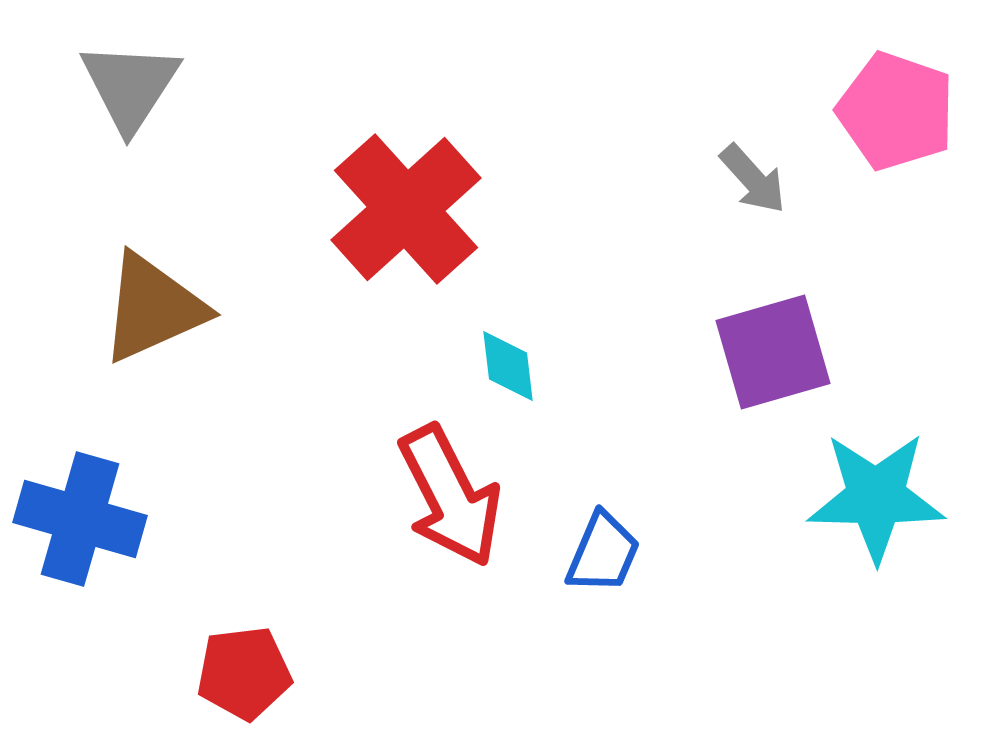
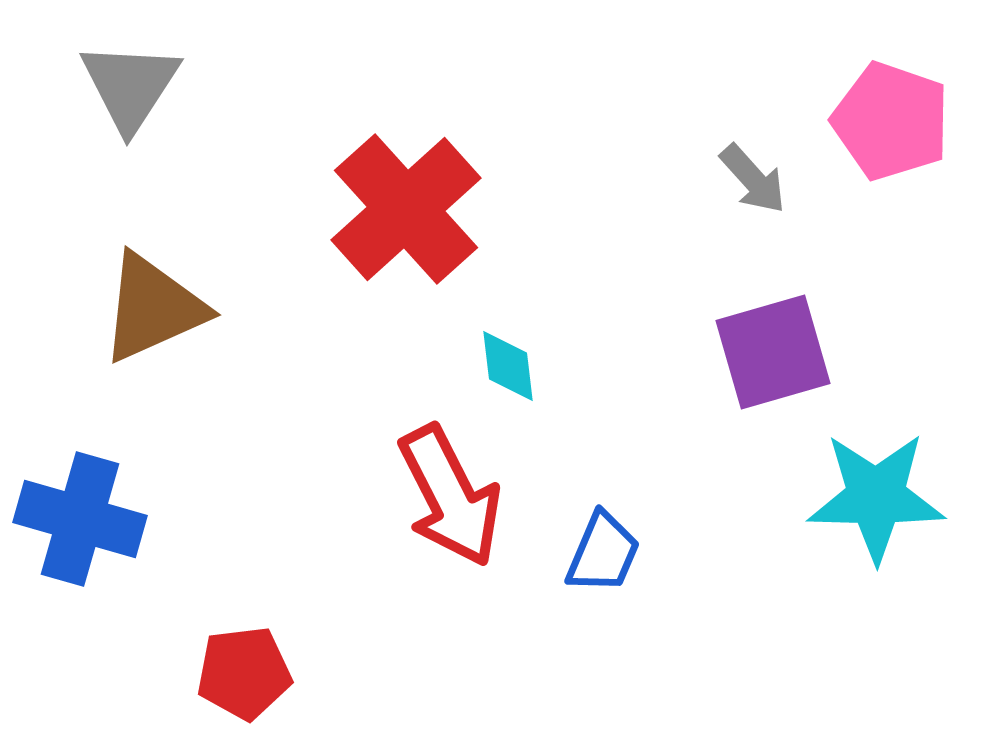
pink pentagon: moved 5 px left, 10 px down
